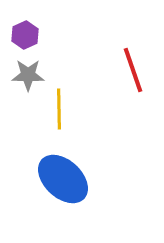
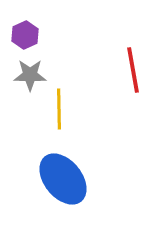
red line: rotated 9 degrees clockwise
gray star: moved 2 px right
blue ellipse: rotated 8 degrees clockwise
